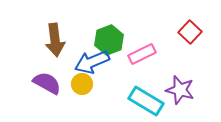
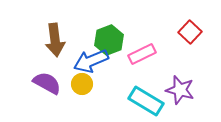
blue arrow: moved 1 px left, 1 px up
